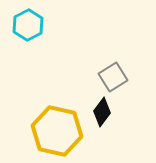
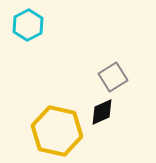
black diamond: rotated 28 degrees clockwise
